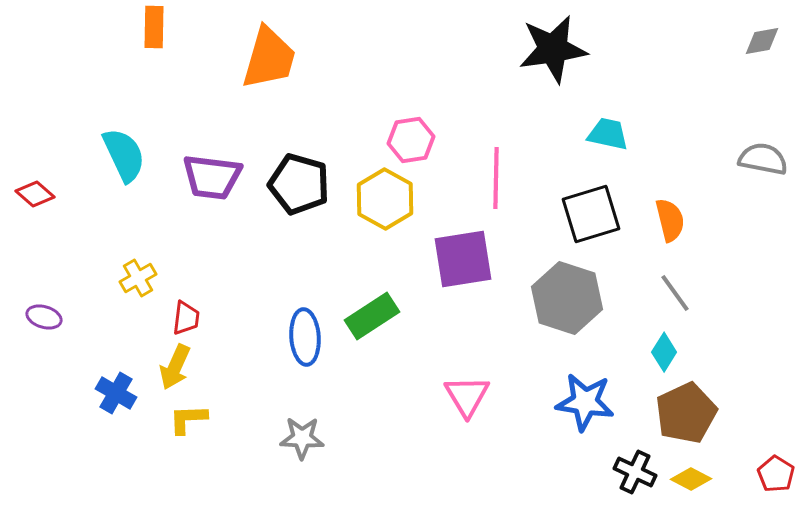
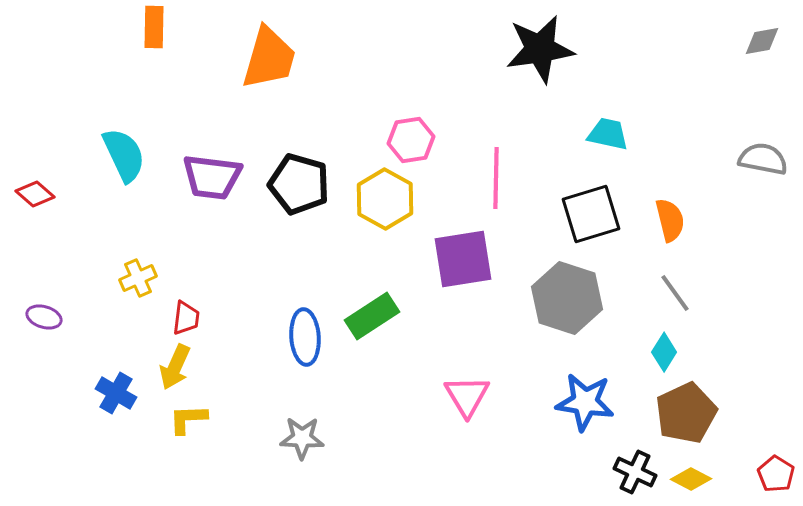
black star: moved 13 px left
yellow cross: rotated 6 degrees clockwise
